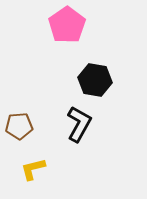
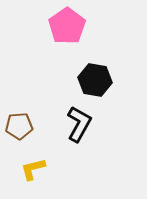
pink pentagon: moved 1 px down
